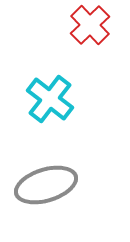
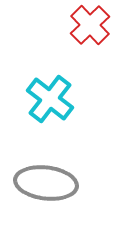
gray ellipse: moved 2 px up; rotated 24 degrees clockwise
